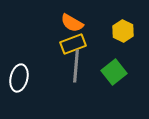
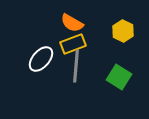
green square: moved 5 px right, 5 px down; rotated 20 degrees counterclockwise
white ellipse: moved 22 px right, 19 px up; rotated 28 degrees clockwise
